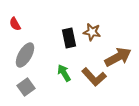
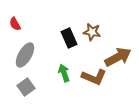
black rectangle: rotated 12 degrees counterclockwise
green arrow: rotated 12 degrees clockwise
brown L-shape: rotated 25 degrees counterclockwise
